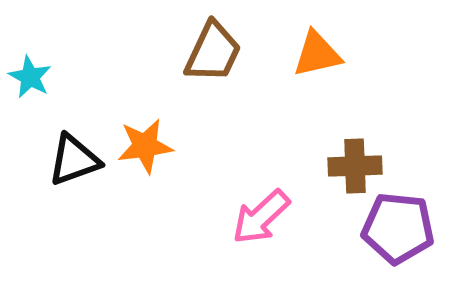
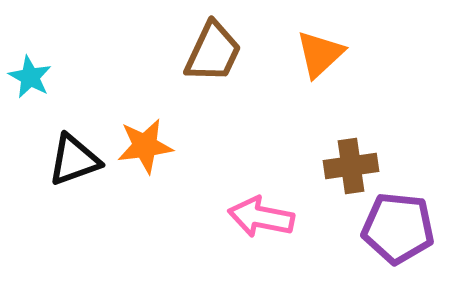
orange triangle: moved 3 px right; rotated 30 degrees counterclockwise
brown cross: moved 4 px left; rotated 6 degrees counterclockwise
pink arrow: rotated 54 degrees clockwise
